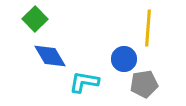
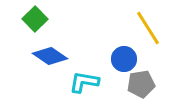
yellow line: rotated 36 degrees counterclockwise
blue diamond: rotated 24 degrees counterclockwise
gray pentagon: moved 3 px left
